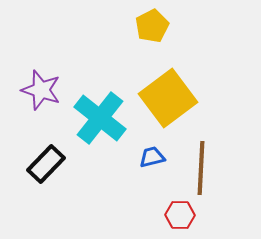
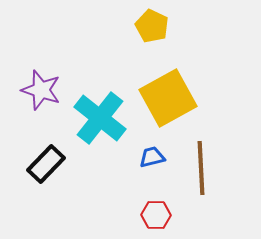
yellow pentagon: rotated 20 degrees counterclockwise
yellow square: rotated 8 degrees clockwise
brown line: rotated 6 degrees counterclockwise
red hexagon: moved 24 px left
